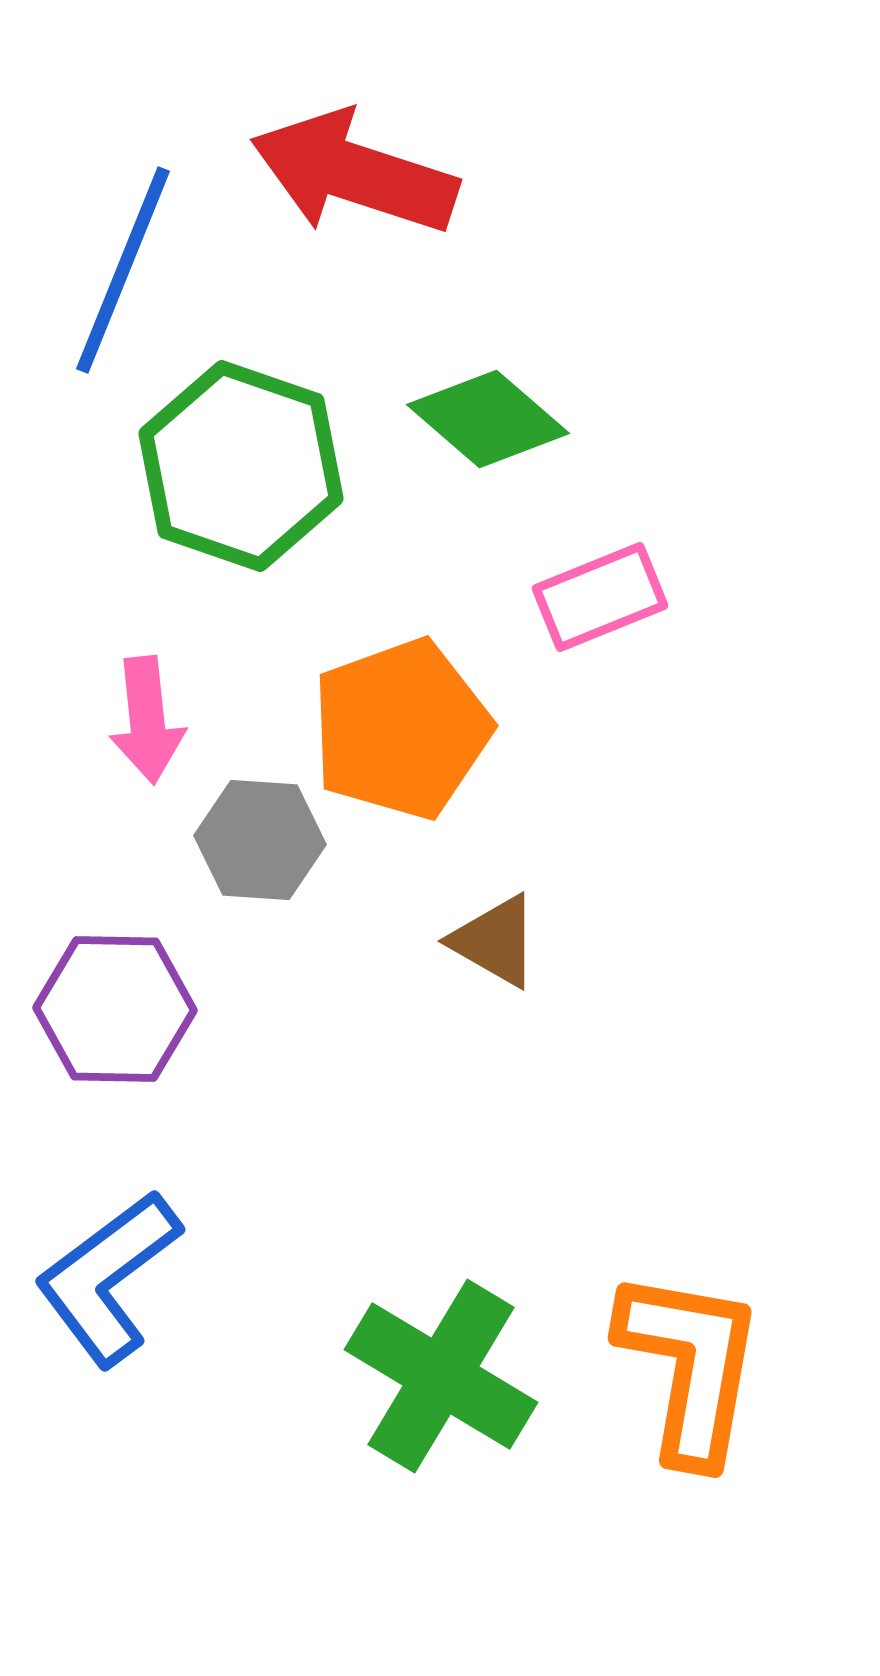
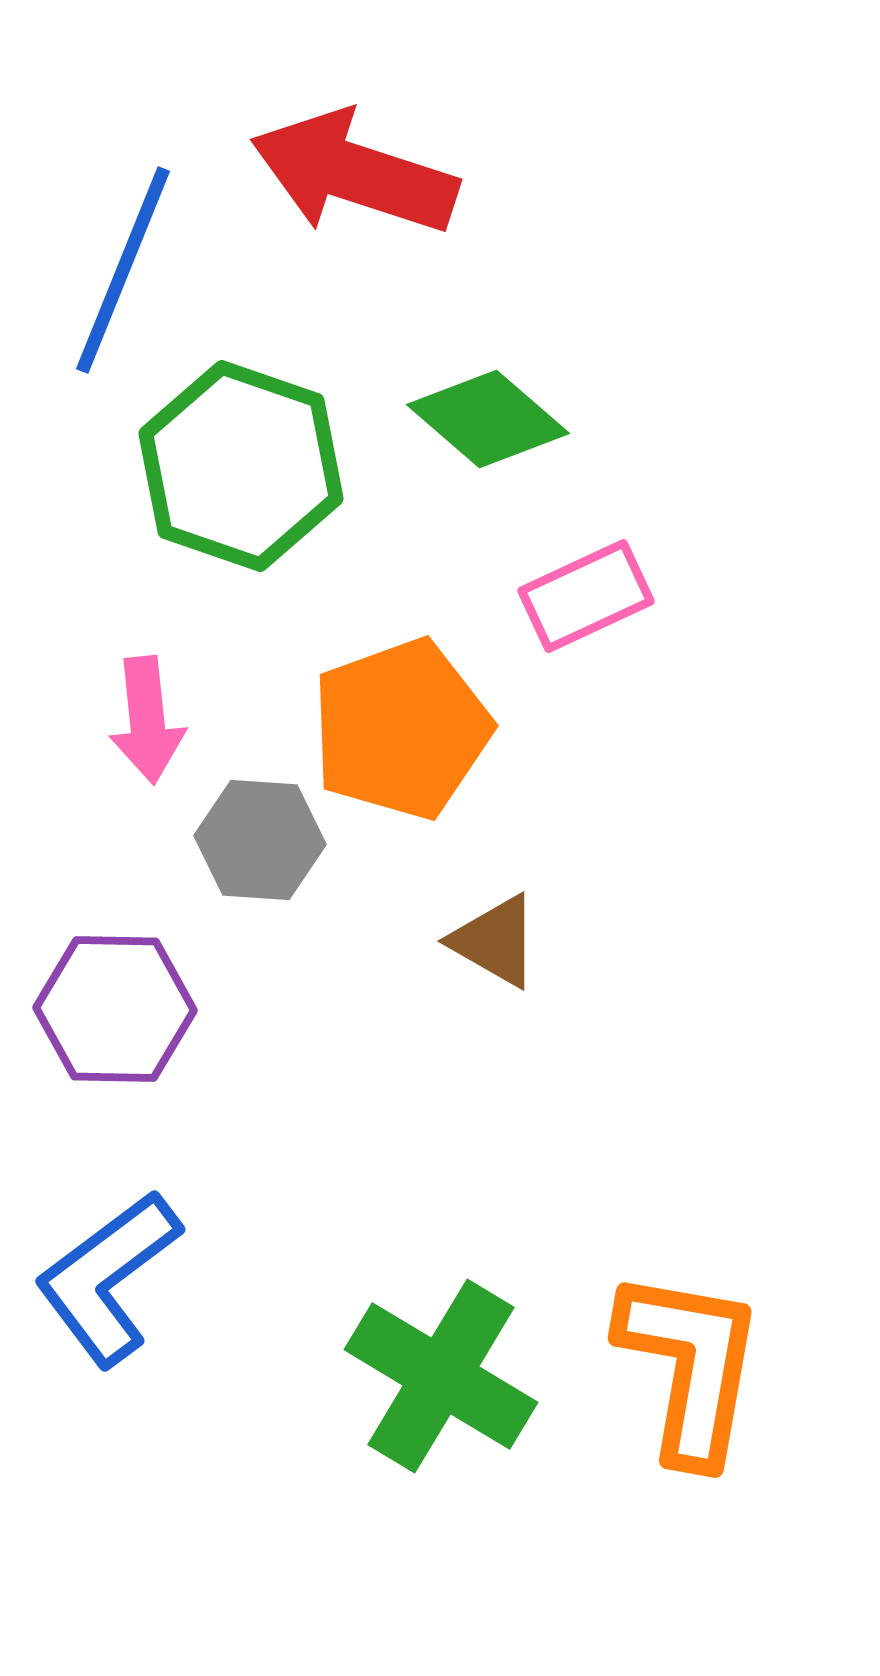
pink rectangle: moved 14 px left, 1 px up; rotated 3 degrees counterclockwise
